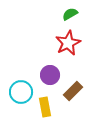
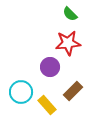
green semicircle: rotated 105 degrees counterclockwise
red star: rotated 20 degrees clockwise
purple circle: moved 8 px up
yellow rectangle: moved 2 px right, 2 px up; rotated 30 degrees counterclockwise
